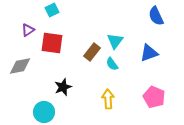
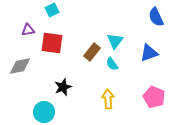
blue semicircle: moved 1 px down
purple triangle: rotated 24 degrees clockwise
